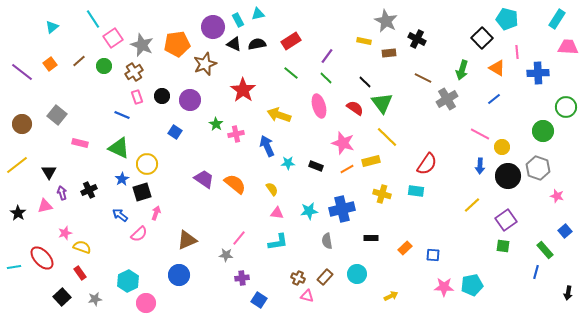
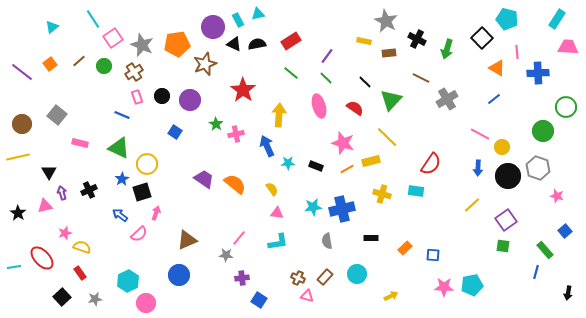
green arrow at (462, 70): moved 15 px left, 21 px up
brown line at (423, 78): moved 2 px left
green triangle at (382, 103): moved 9 px right, 3 px up; rotated 20 degrees clockwise
yellow arrow at (279, 115): rotated 75 degrees clockwise
red semicircle at (427, 164): moved 4 px right
yellow line at (17, 165): moved 1 px right, 8 px up; rotated 25 degrees clockwise
blue arrow at (480, 166): moved 2 px left, 2 px down
cyan star at (309, 211): moved 4 px right, 4 px up
